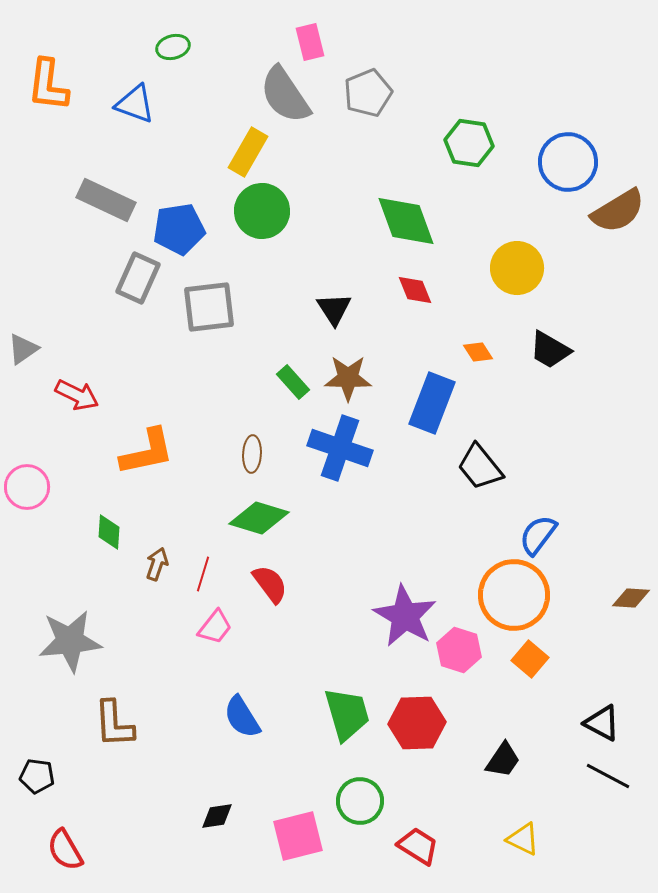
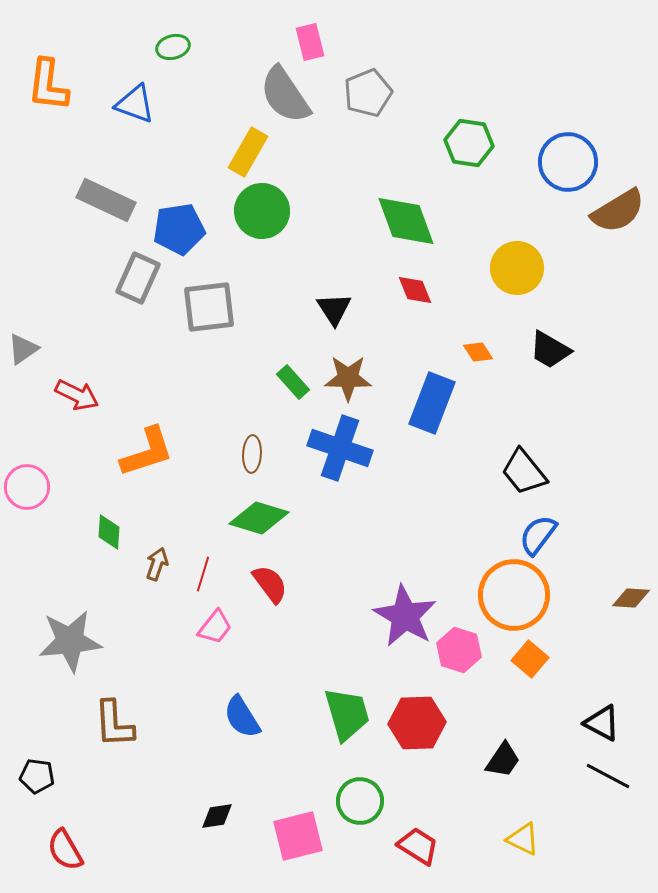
orange L-shape at (147, 452): rotated 6 degrees counterclockwise
black trapezoid at (480, 467): moved 44 px right, 5 px down
